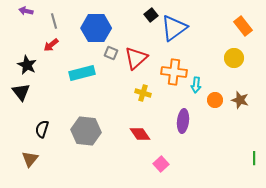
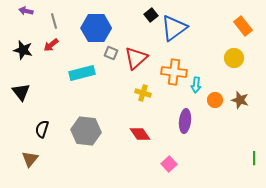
black star: moved 4 px left, 15 px up; rotated 12 degrees counterclockwise
purple ellipse: moved 2 px right
pink square: moved 8 px right
